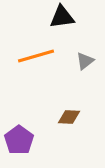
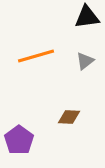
black triangle: moved 25 px right
